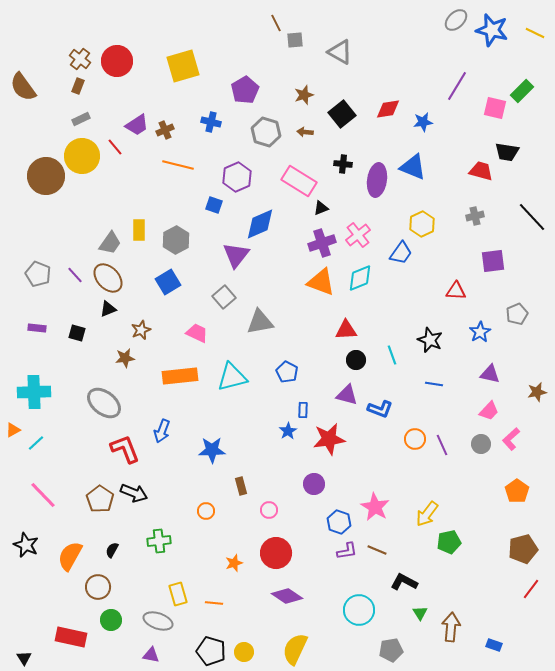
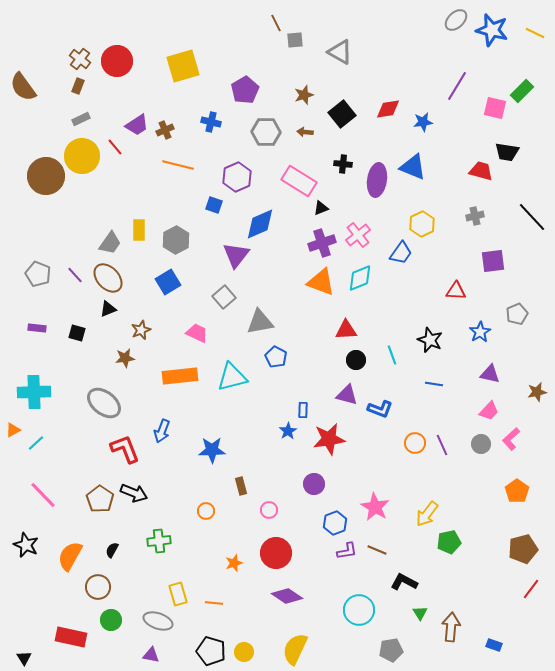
gray hexagon at (266, 132): rotated 16 degrees counterclockwise
blue pentagon at (287, 372): moved 11 px left, 15 px up
orange circle at (415, 439): moved 4 px down
blue hexagon at (339, 522): moved 4 px left, 1 px down; rotated 20 degrees clockwise
